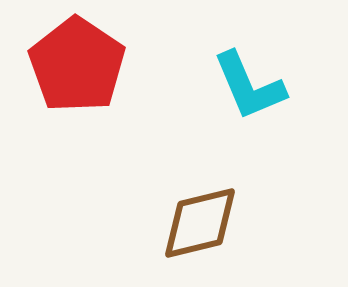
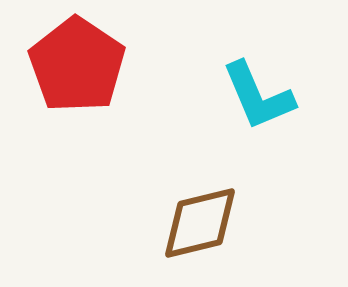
cyan L-shape: moved 9 px right, 10 px down
